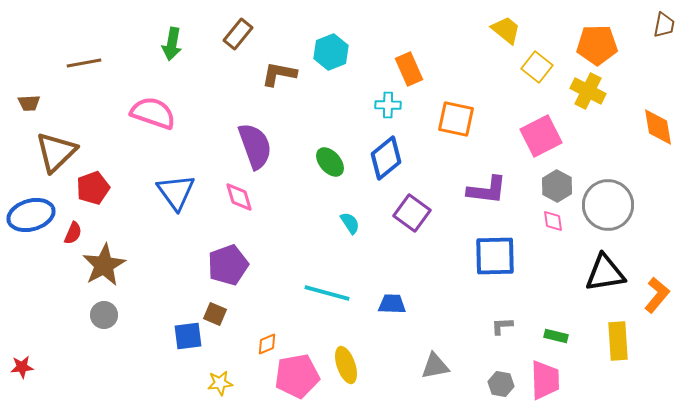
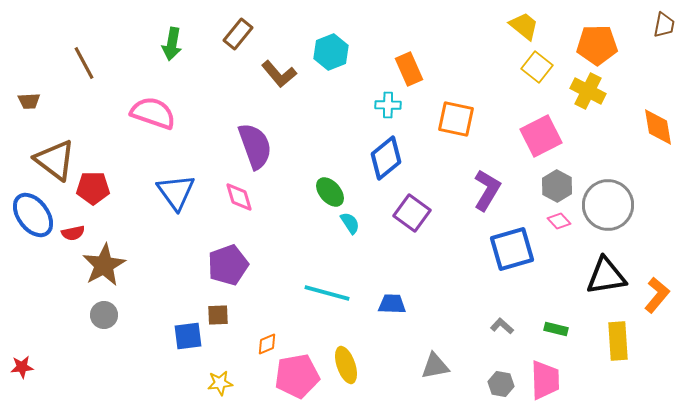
yellow trapezoid at (506, 30): moved 18 px right, 4 px up
brown line at (84, 63): rotated 72 degrees clockwise
brown L-shape at (279, 74): rotated 141 degrees counterclockwise
brown trapezoid at (29, 103): moved 2 px up
brown triangle at (56, 152): moved 1 px left, 8 px down; rotated 39 degrees counterclockwise
green ellipse at (330, 162): moved 30 px down
red pentagon at (93, 188): rotated 20 degrees clockwise
purple L-shape at (487, 190): rotated 66 degrees counterclockwise
blue ellipse at (31, 215): moved 2 px right; rotated 69 degrees clockwise
pink diamond at (553, 221): moved 6 px right; rotated 35 degrees counterclockwise
red semicircle at (73, 233): rotated 55 degrees clockwise
blue square at (495, 256): moved 17 px right, 7 px up; rotated 15 degrees counterclockwise
black triangle at (605, 273): moved 1 px right, 3 px down
brown square at (215, 314): moved 3 px right, 1 px down; rotated 25 degrees counterclockwise
gray L-shape at (502, 326): rotated 45 degrees clockwise
green rectangle at (556, 336): moved 7 px up
